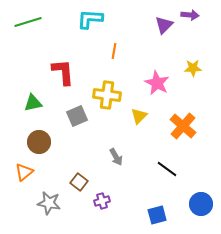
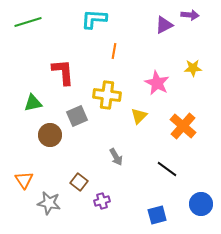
cyan L-shape: moved 4 px right
purple triangle: rotated 18 degrees clockwise
brown circle: moved 11 px right, 7 px up
orange triangle: moved 8 px down; rotated 24 degrees counterclockwise
